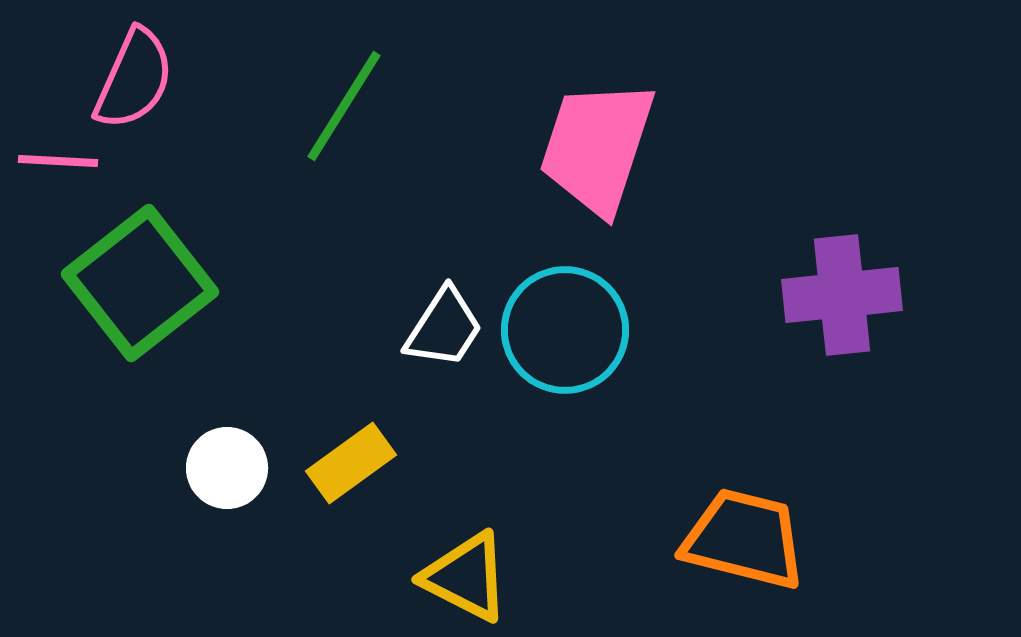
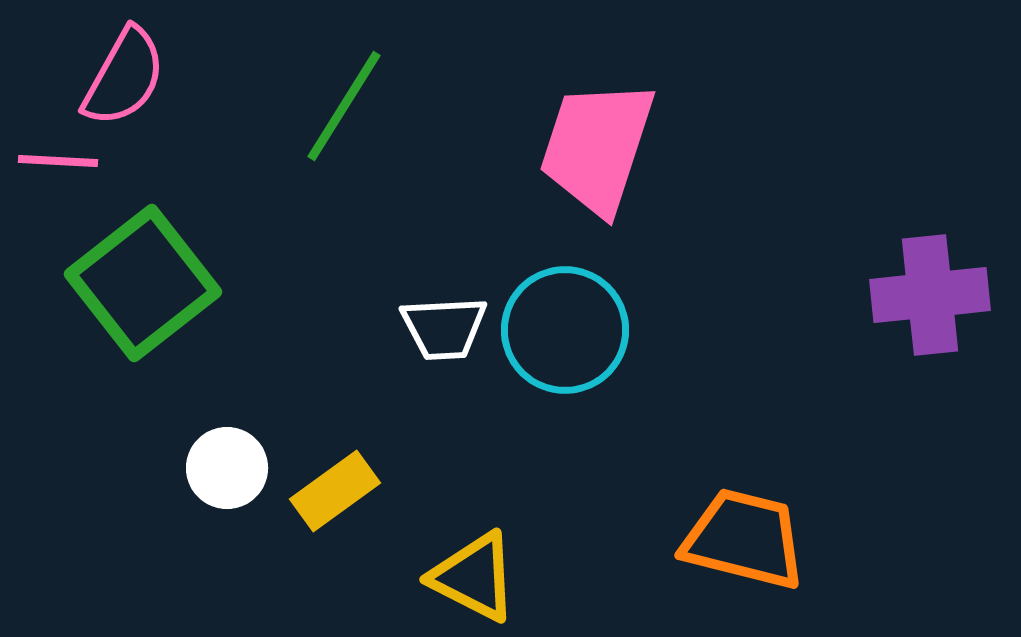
pink semicircle: moved 10 px left, 2 px up; rotated 5 degrees clockwise
green square: moved 3 px right
purple cross: moved 88 px right
white trapezoid: rotated 54 degrees clockwise
yellow rectangle: moved 16 px left, 28 px down
yellow triangle: moved 8 px right
